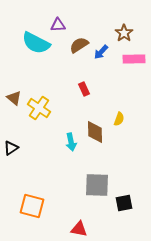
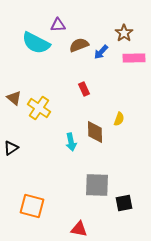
brown semicircle: rotated 12 degrees clockwise
pink rectangle: moved 1 px up
